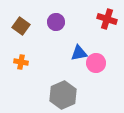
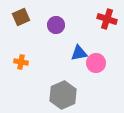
purple circle: moved 3 px down
brown square: moved 9 px up; rotated 30 degrees clockwise
